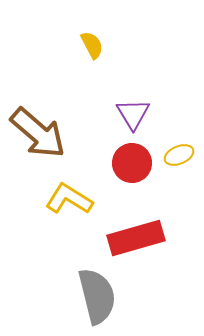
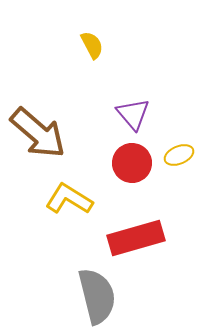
purple triangle: rotated 9 degrees counterclockwise
